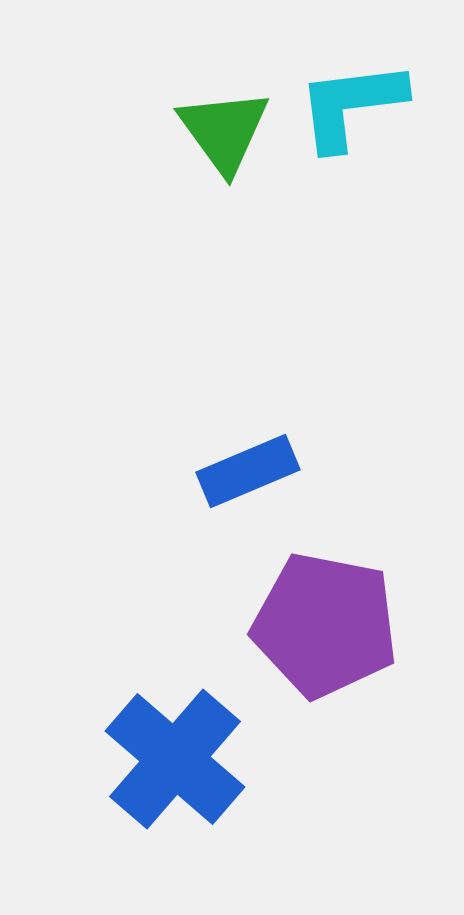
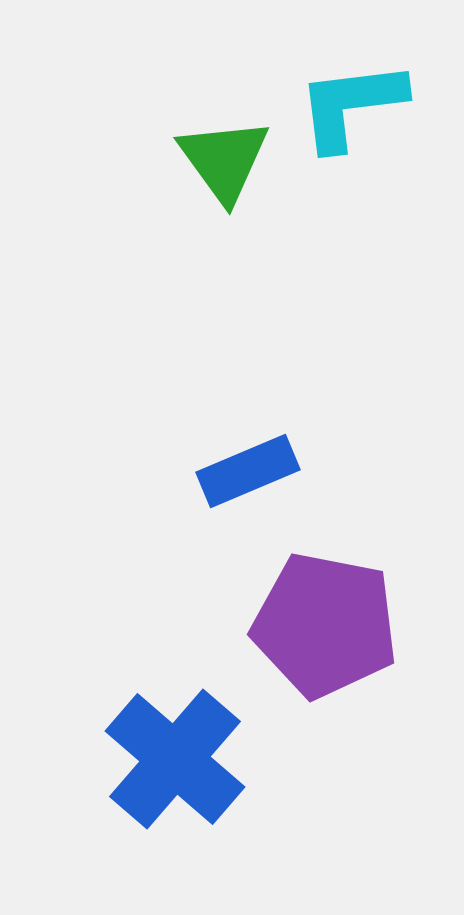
green triangle: moved 29 px down
